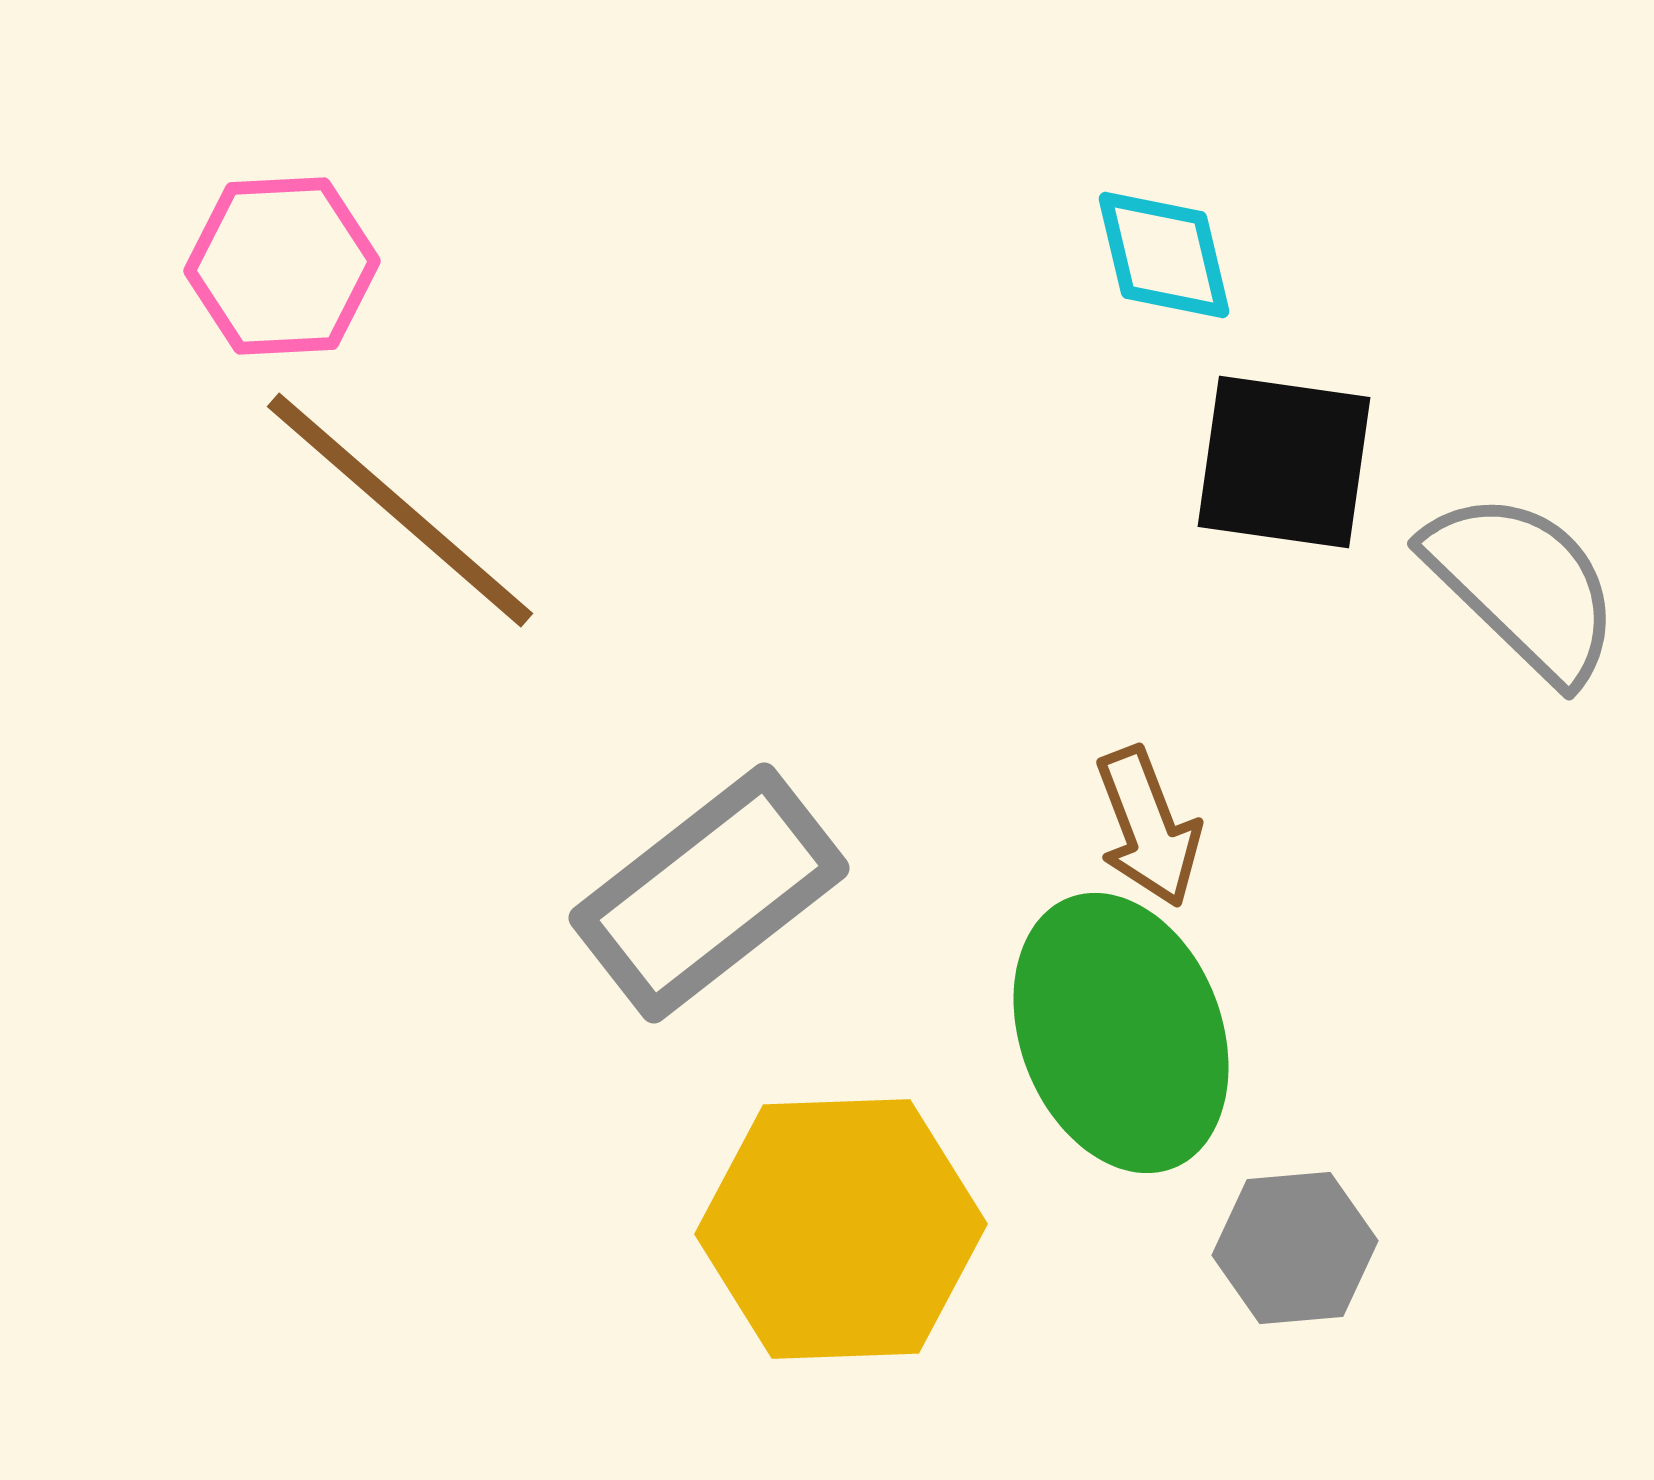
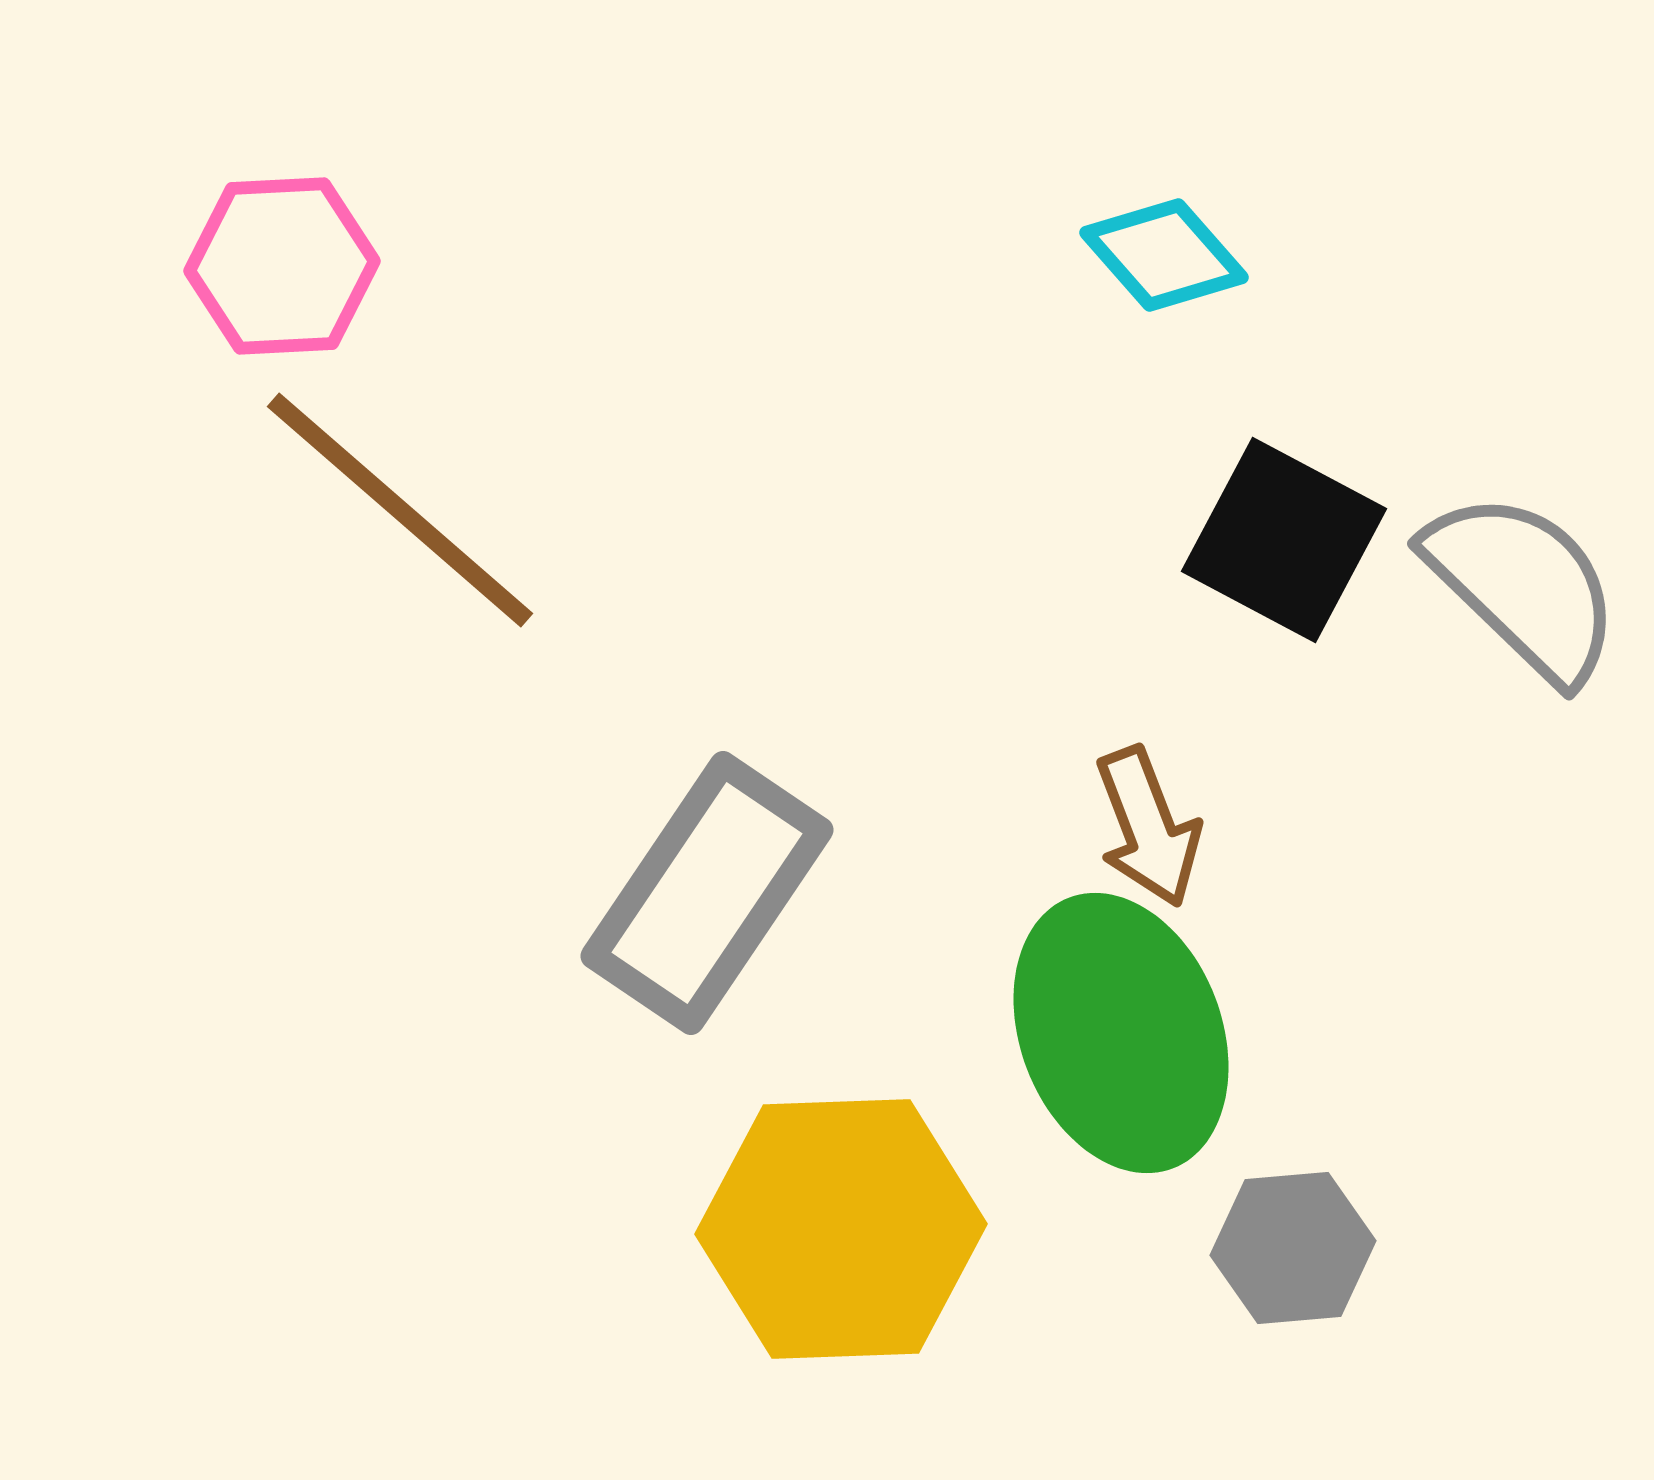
cyan diamond: rotated 28 degrees counterclockwise
black square: moved 78 px down; rotated 20 degrees clockwise
gray rectangle: moved 2 px left; rotated 18 degrees counterclockwise
gray hexagon: moved 2 px left
